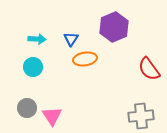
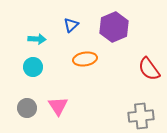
blue triangle: moved 14 px up; rotated 14 degrees clockwise
pink triangle: moved 6 px right, 10 px up
